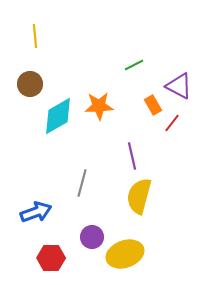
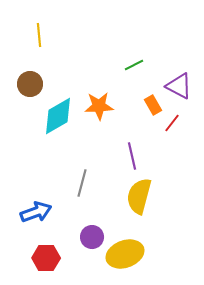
yellow line: moved 4 px right, 1 px up
red hexagon: moved 5 px left
